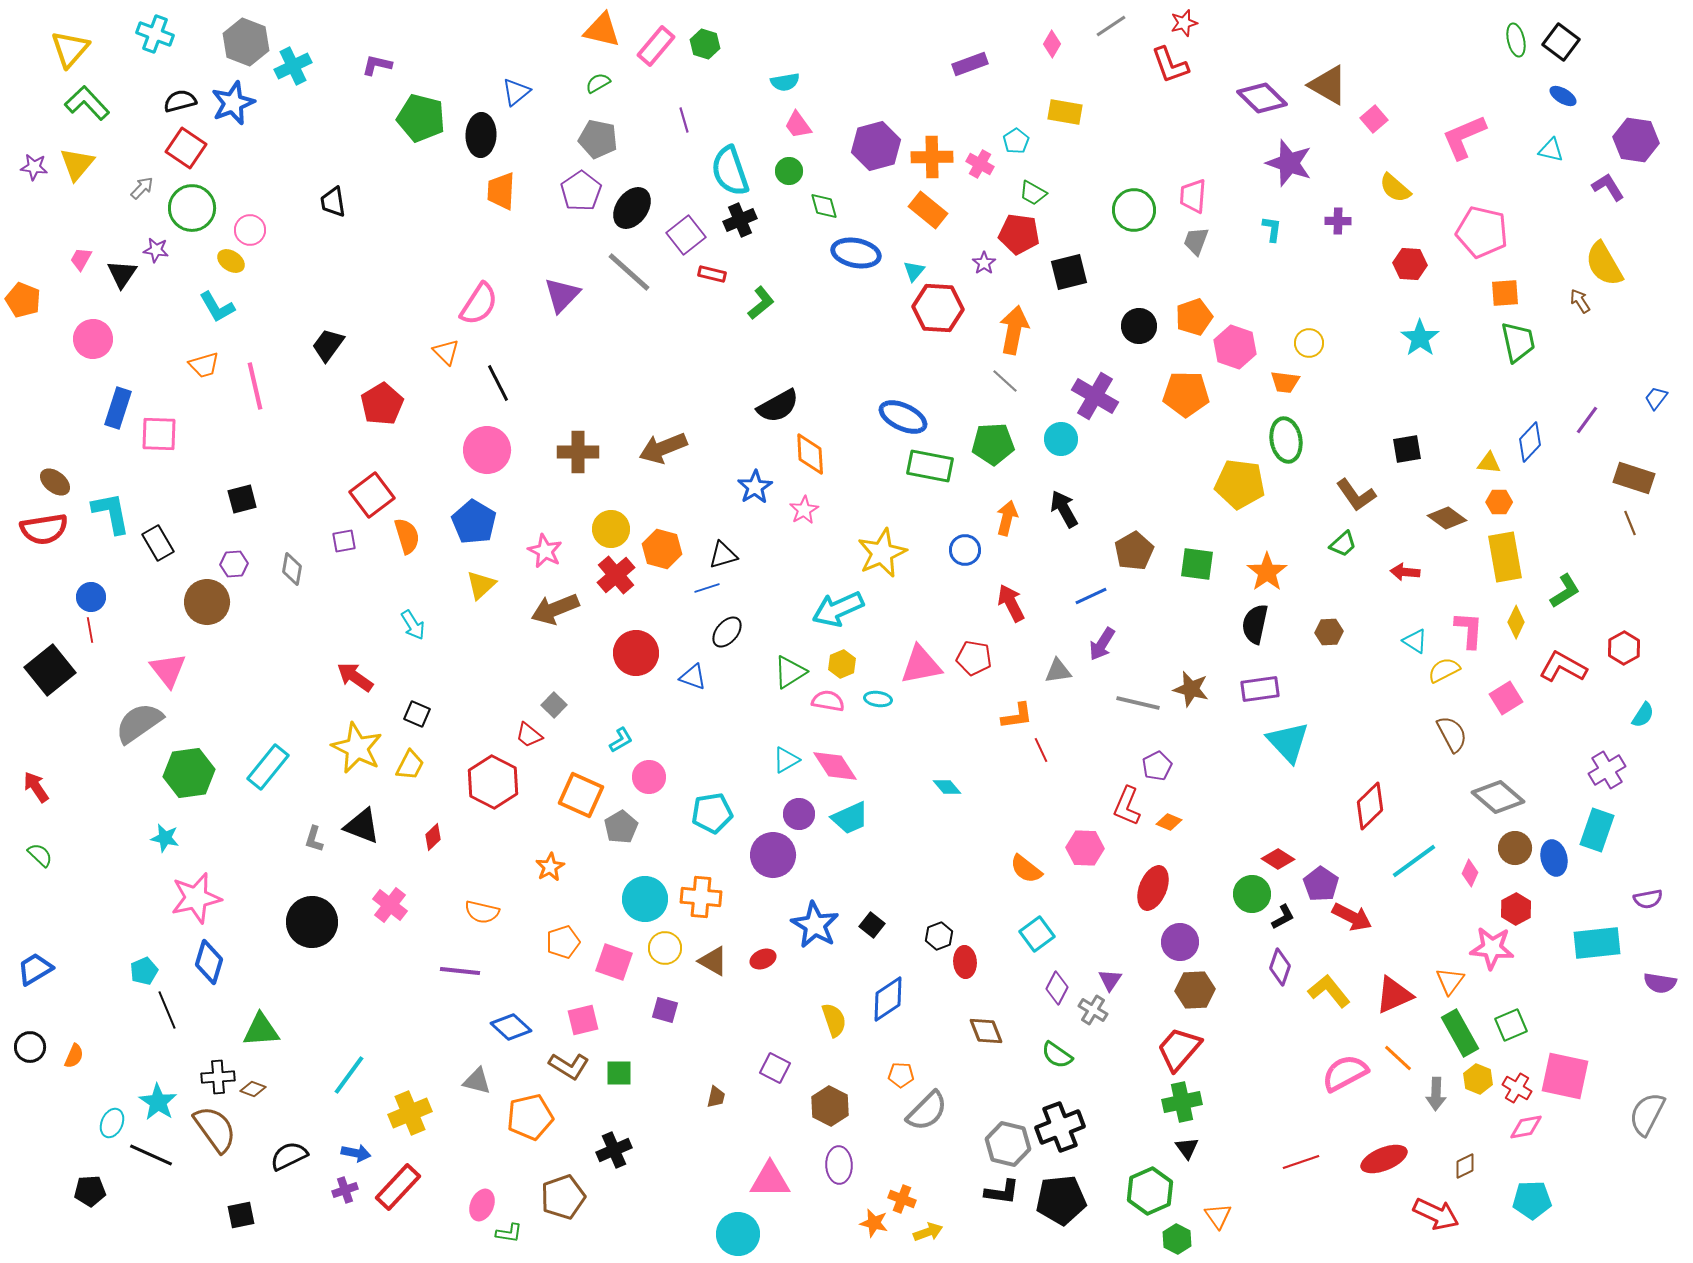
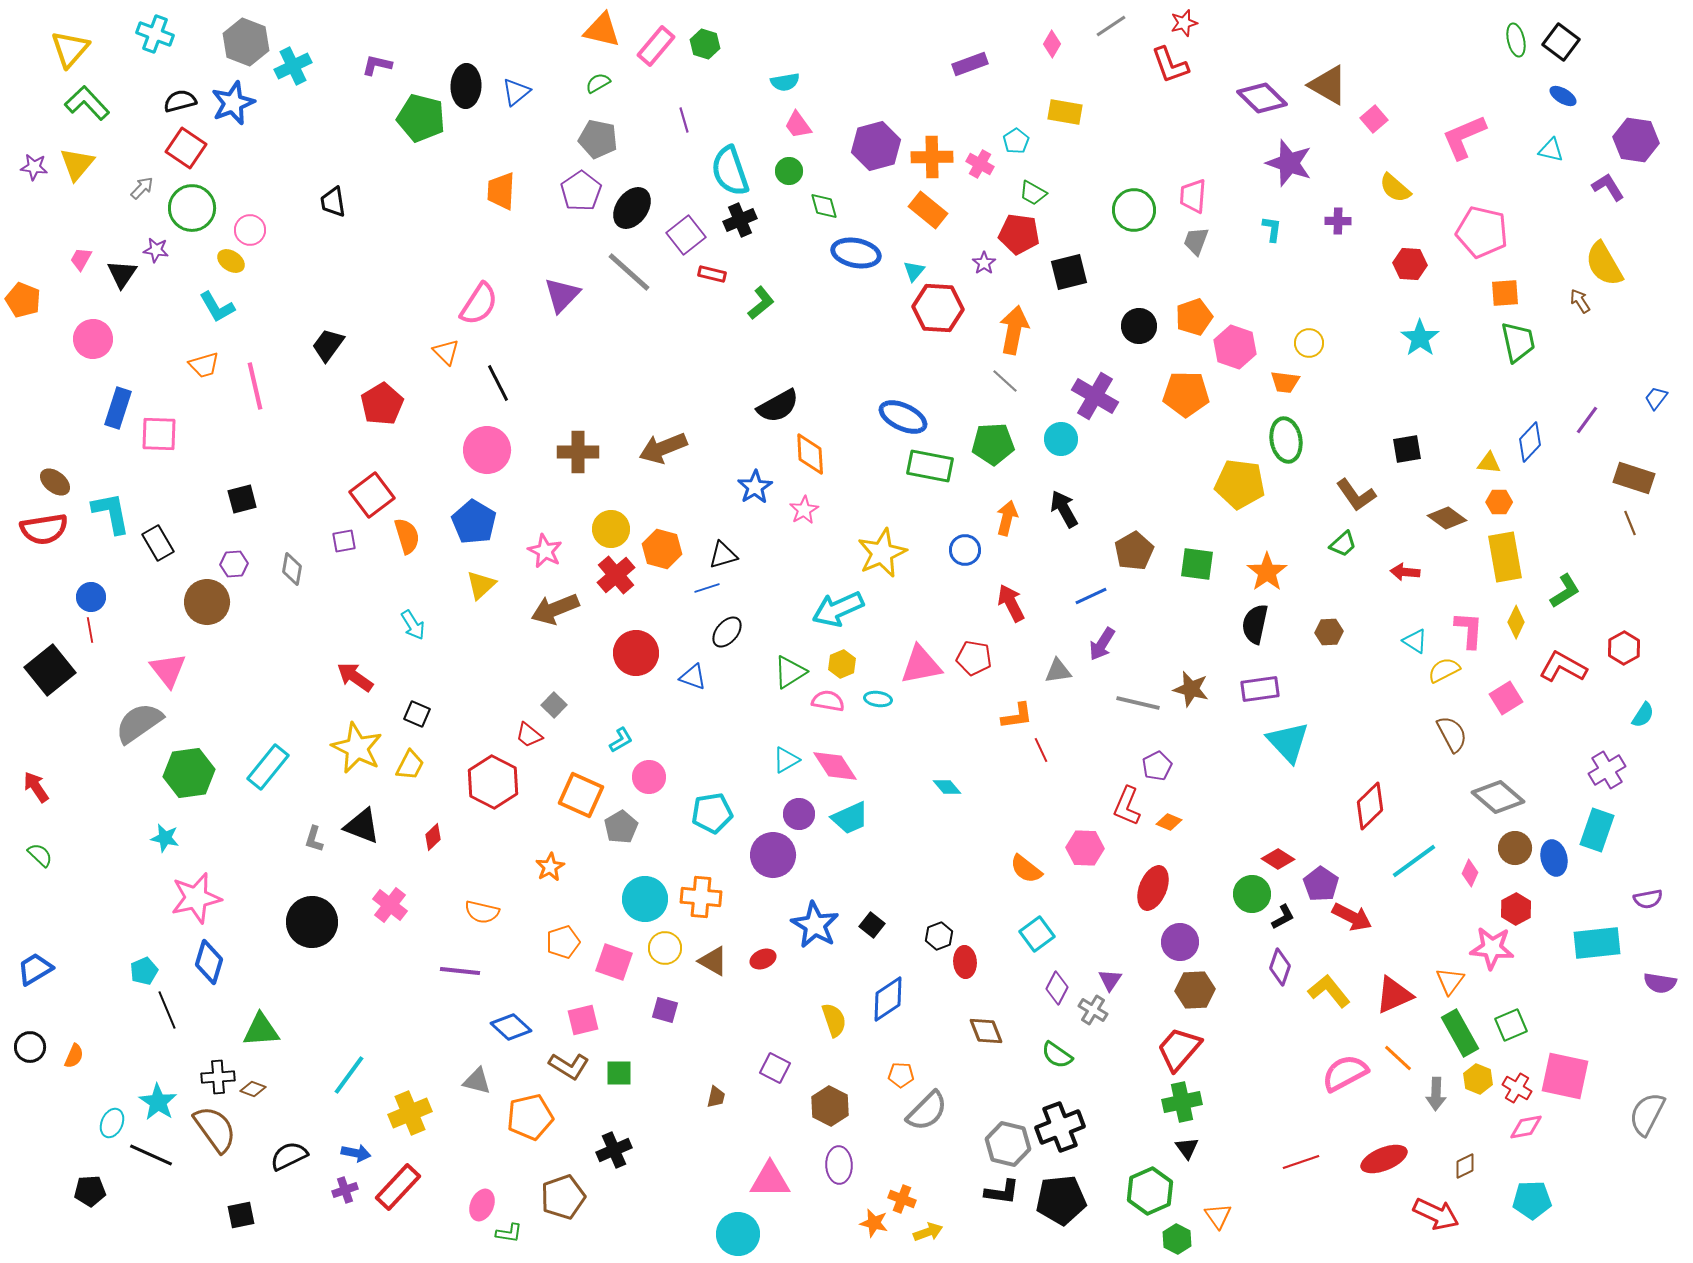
black ellipse at (481, 135): moved 15 px left, 49 px up
